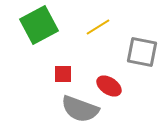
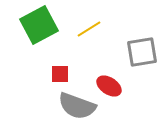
yellow line: moved 9 px left, 2 px down
gray square: rotated 20 degrees counterclockwise
red square: moved 3 px left
gray semicircle: moved 3 px left, 3 px up
